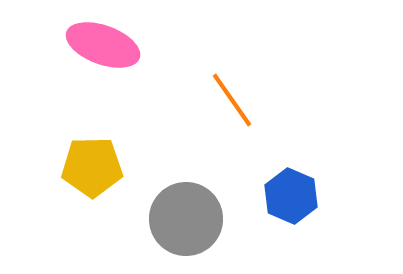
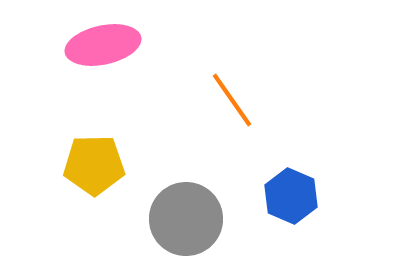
pink ellipse: rotated 32 degrees counterclockwise
yellow pentagon: moved 2 px right, 2 px up
